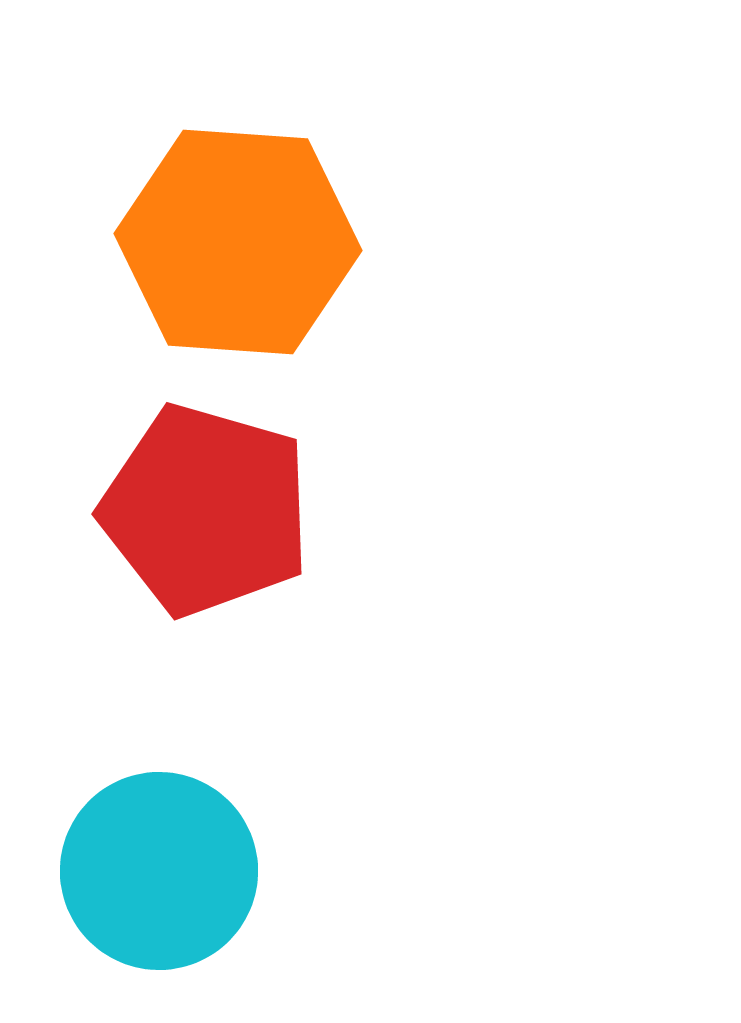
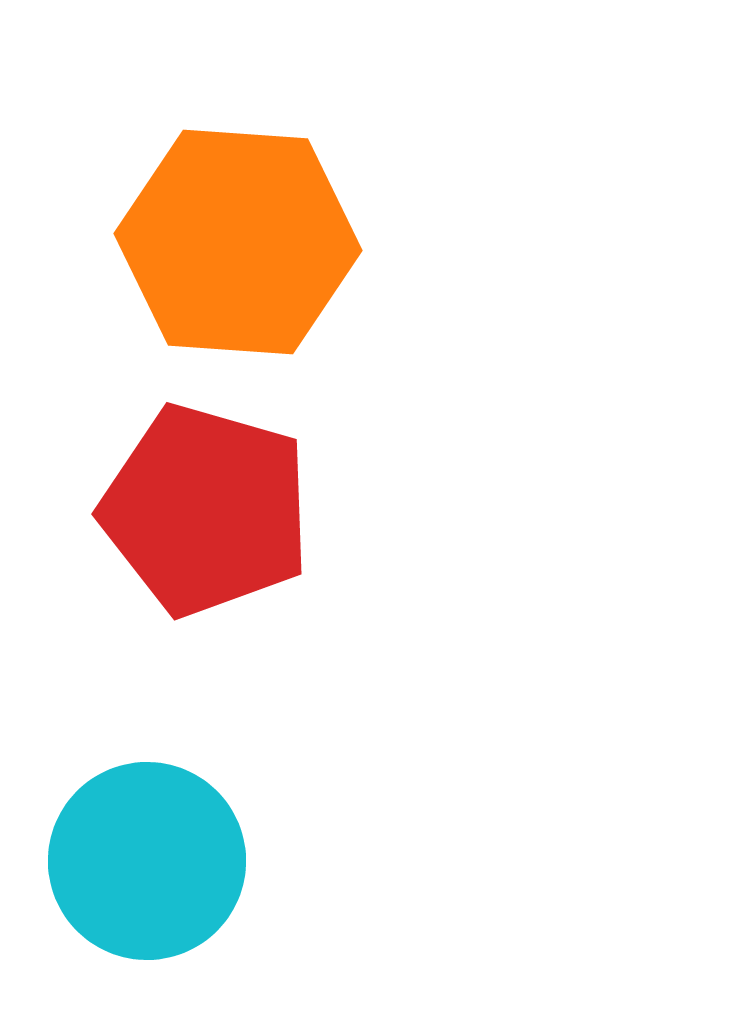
cyan circle: moved 12 px left, 10 px up
